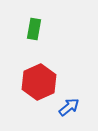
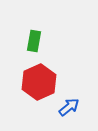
green rectangle: moved 12 px down
